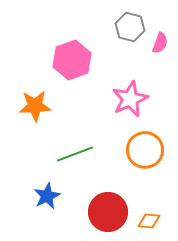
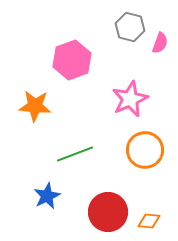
orange star: rotated 8 degrees clockwise
